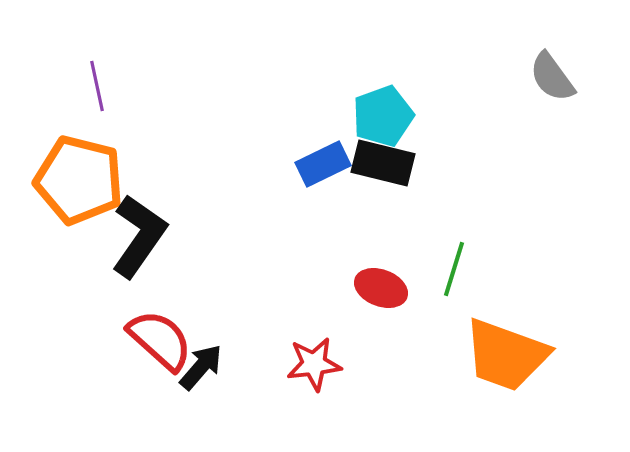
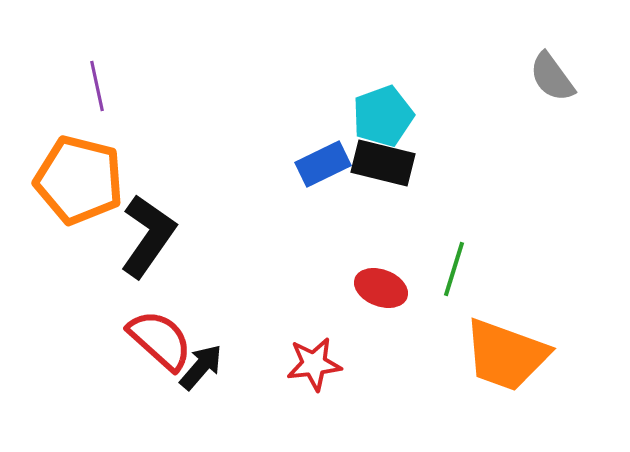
black L-shape: moved 9 px right
